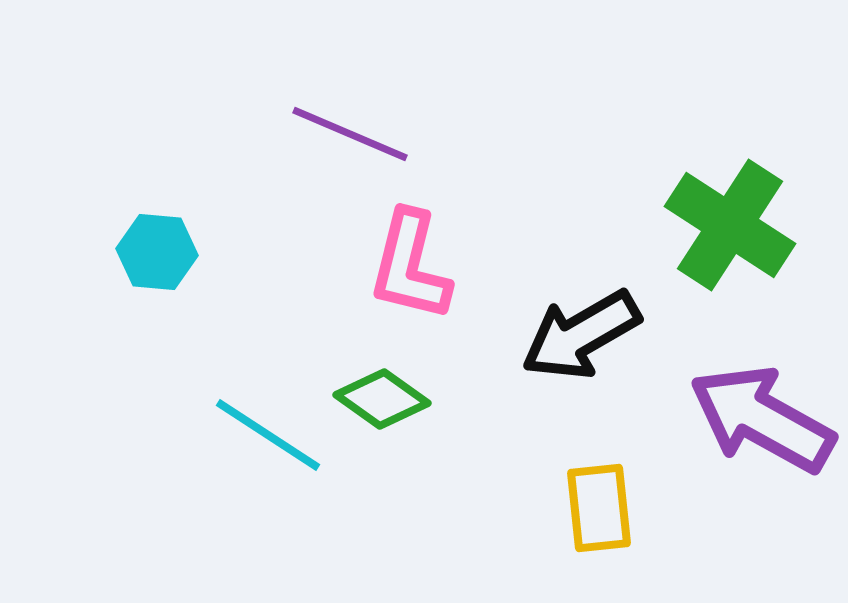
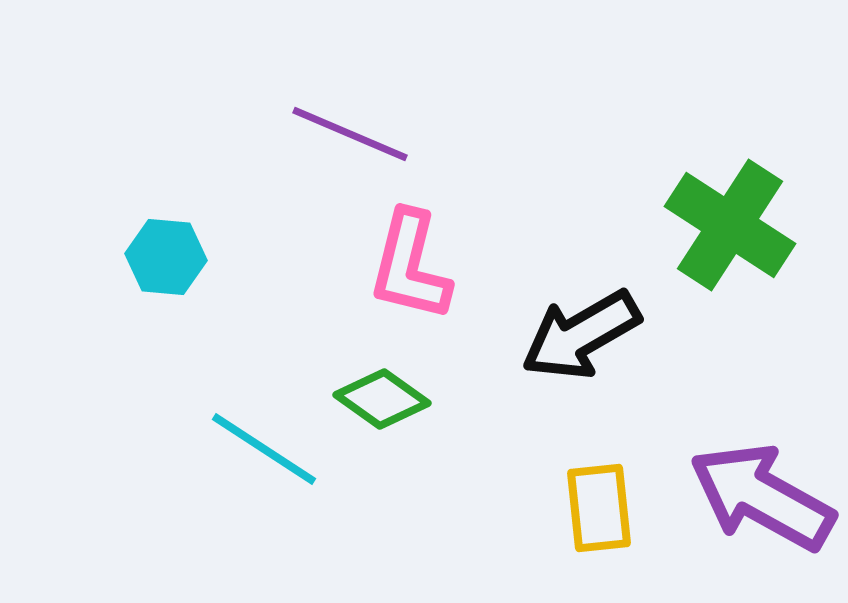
cyan hexagon: moved 9 px right, 5 px down
purple arrow: moved 78 px down
cyan line: moved 4 px left, 14 px down
